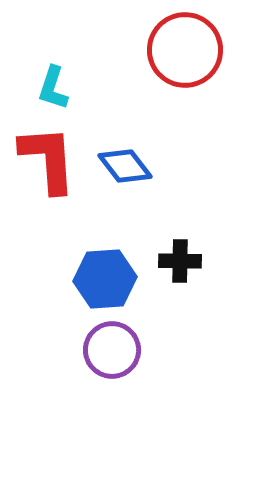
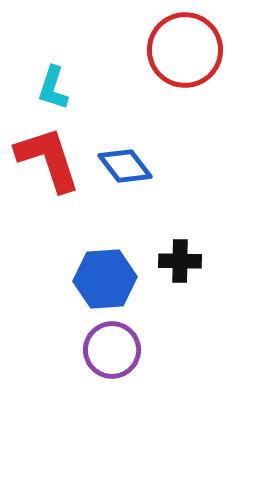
red L-shape: rotated 14 degrees counterclockwise
